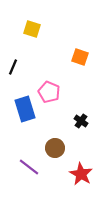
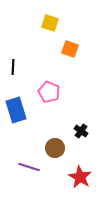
yellow square: moved 18 px right, 6 px up
orange square: moved 10 px left, 8 px up
black line: rotated 21 degrees counterclockwise
blue rectangle: moved 9 px left, 1 px down
black cross: moved 10 px down
purple line: rotated 20 degrees counterclockwise
red star: moved 1 px left, 3 px down
